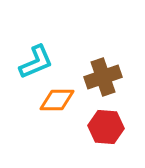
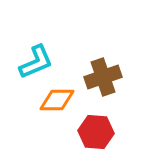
red hexagon: moved 10 px left, 5 px down
